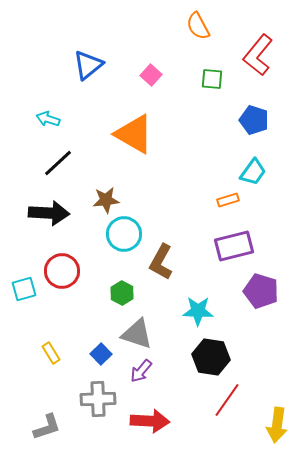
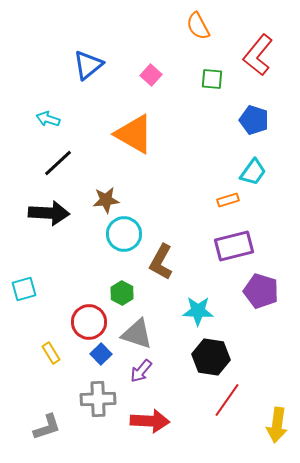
red circle: moved 27 px right, 51 px down
